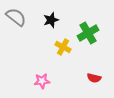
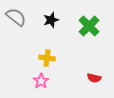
green cross: moved 1 px right, 7 px up; rotated 15 degrees counterclockwise
yellow cross: moved 16 px left, 11 px down; rotated 21 degrees counterclockwise
pink star: moved 1 px left; rotated 28 degrees counterclockwise
